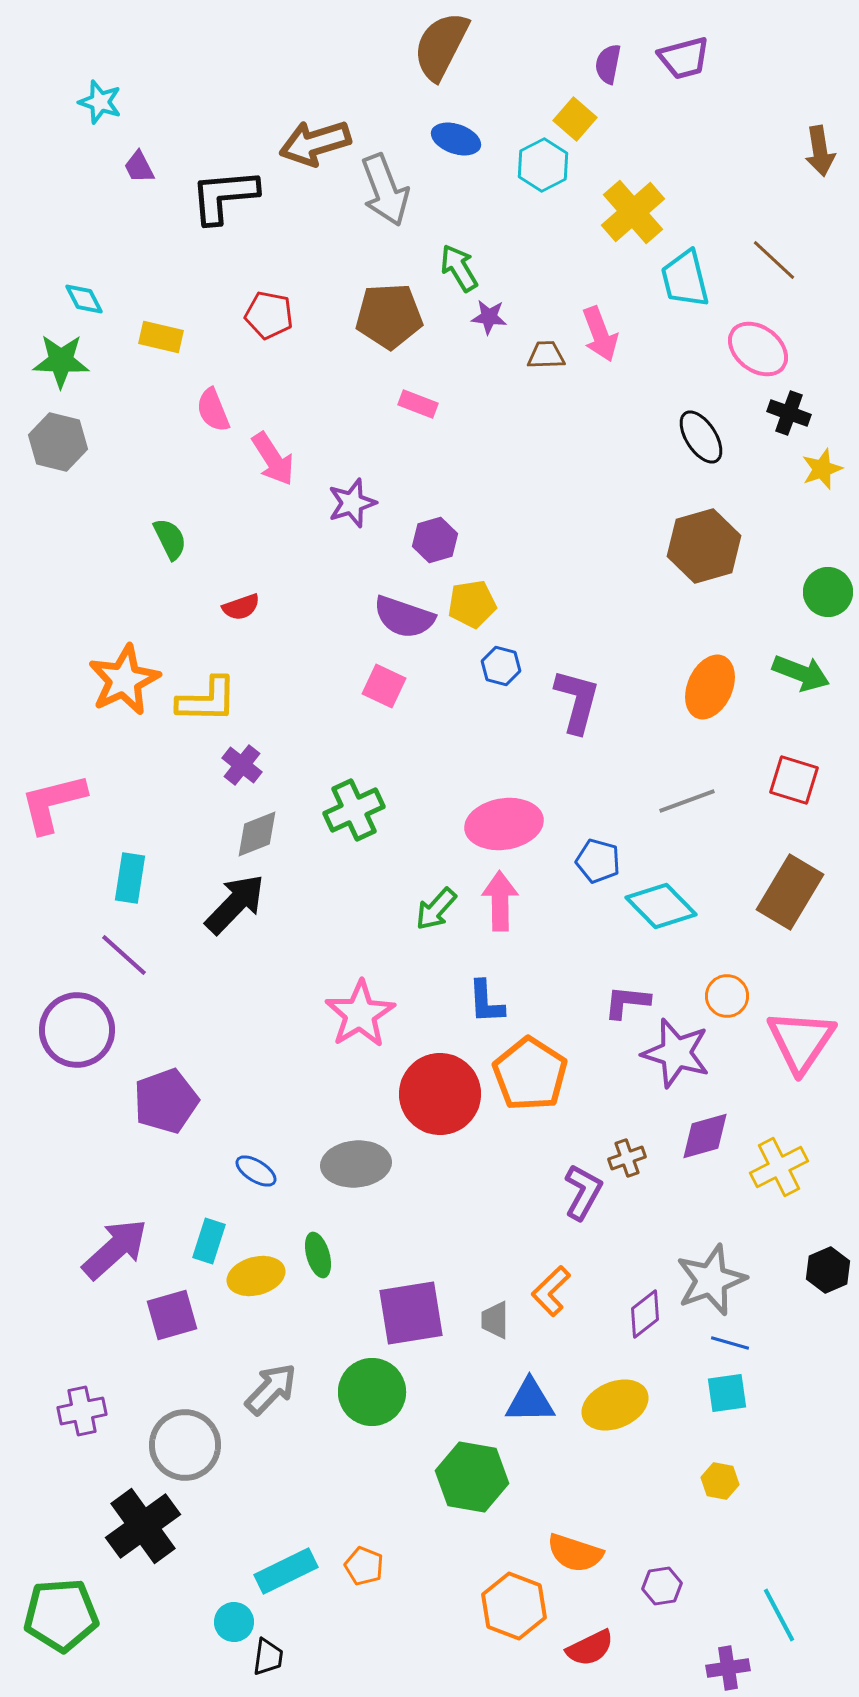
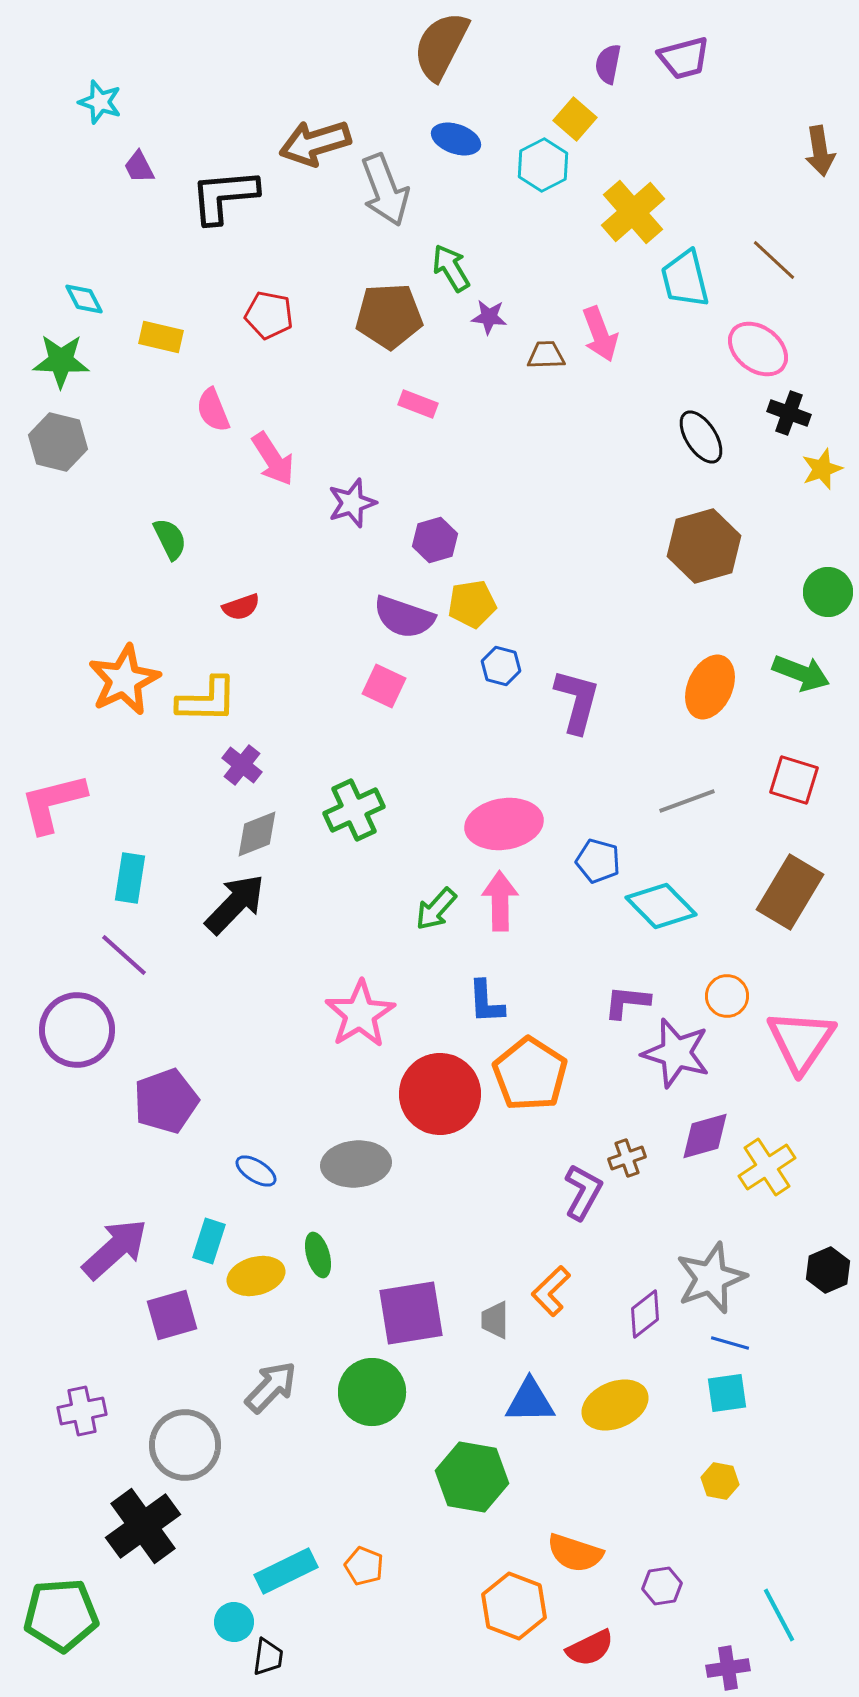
green arrow at (459, 268): moved 8 px left
yellow cross at (779, 1167): moved 12 px left; rotated 6 degrees counterclockwise
gray star at (711, 1280): moved 2 px up
gray arrow at (271, 1389): moved 2 px up
